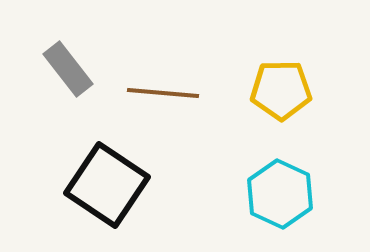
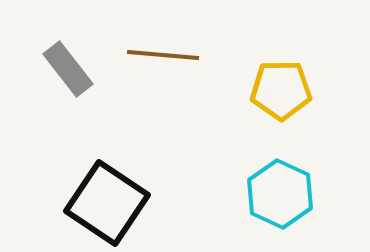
brown line: moved 38 px up
black square: moved 18 px down
